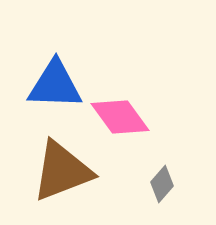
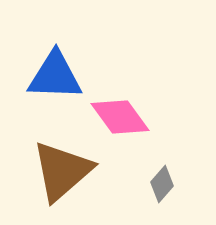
blue triangle: moved 9 px up
brown triangle: rotated 20 degrees counterclockwise
